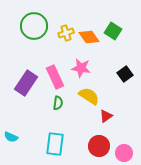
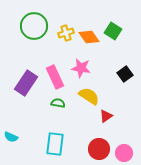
green semicircle: rotated 88 degrees counterclockwise
red circle: moved 3 px down
